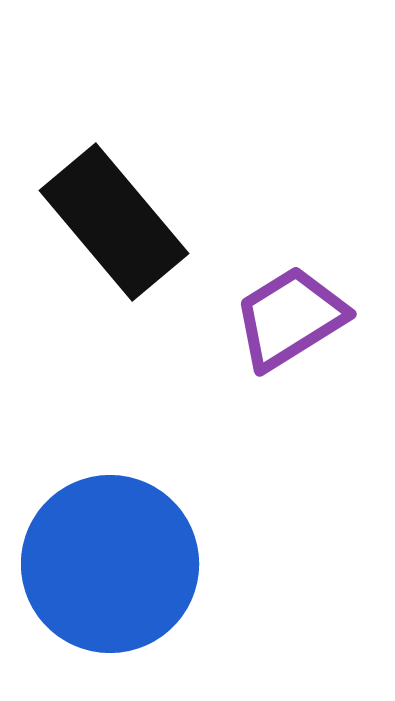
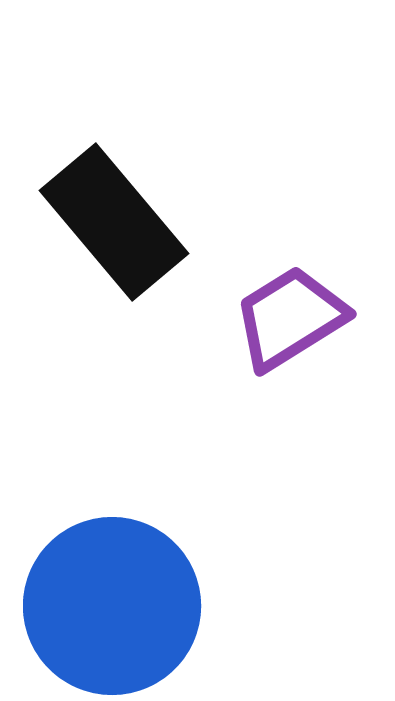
blue circle: moved 2 px right, 42 px down
